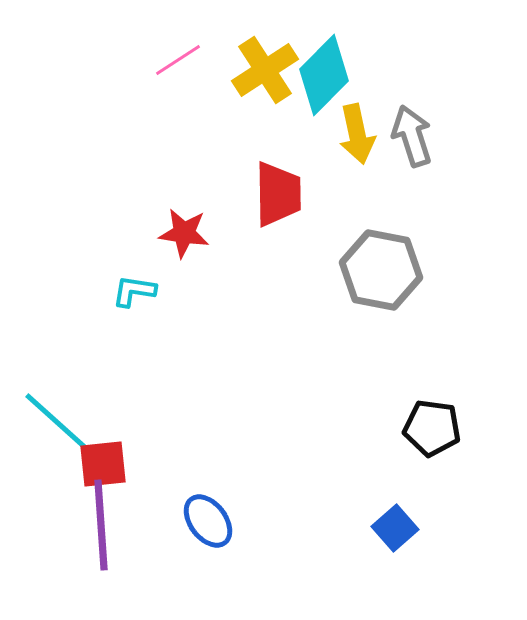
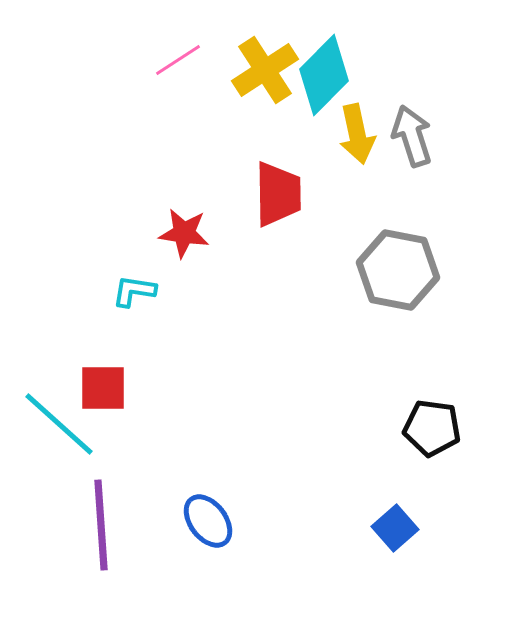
gray hexagon: moved 17 px right
red square: moved 76 px up; rotated 6 degrees clockwise
